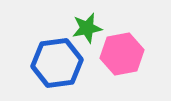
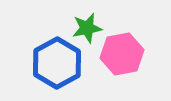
blue hexagon: rotated 21 degrees counterclockwise
